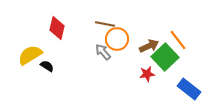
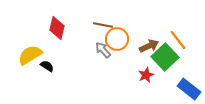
brown line: moved 2 px left, 1 px down
gray arrow: moved 2 px up
red star: moved 1 px left, 1 px down; rotated 14 degrees counterclockwise
